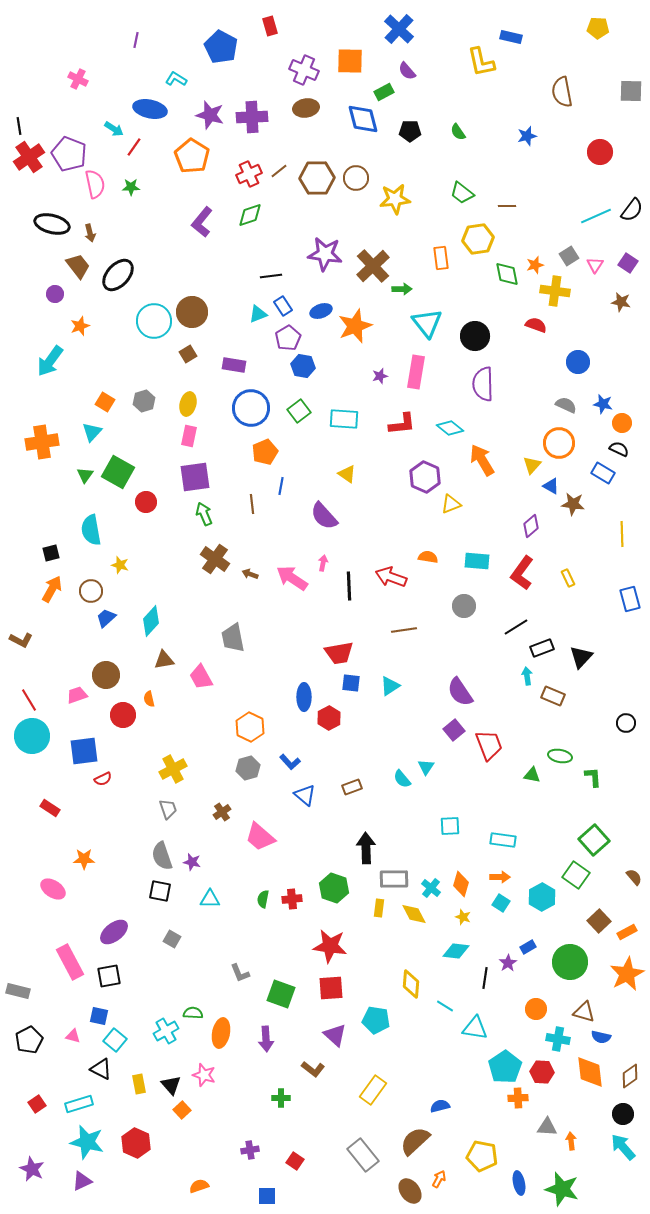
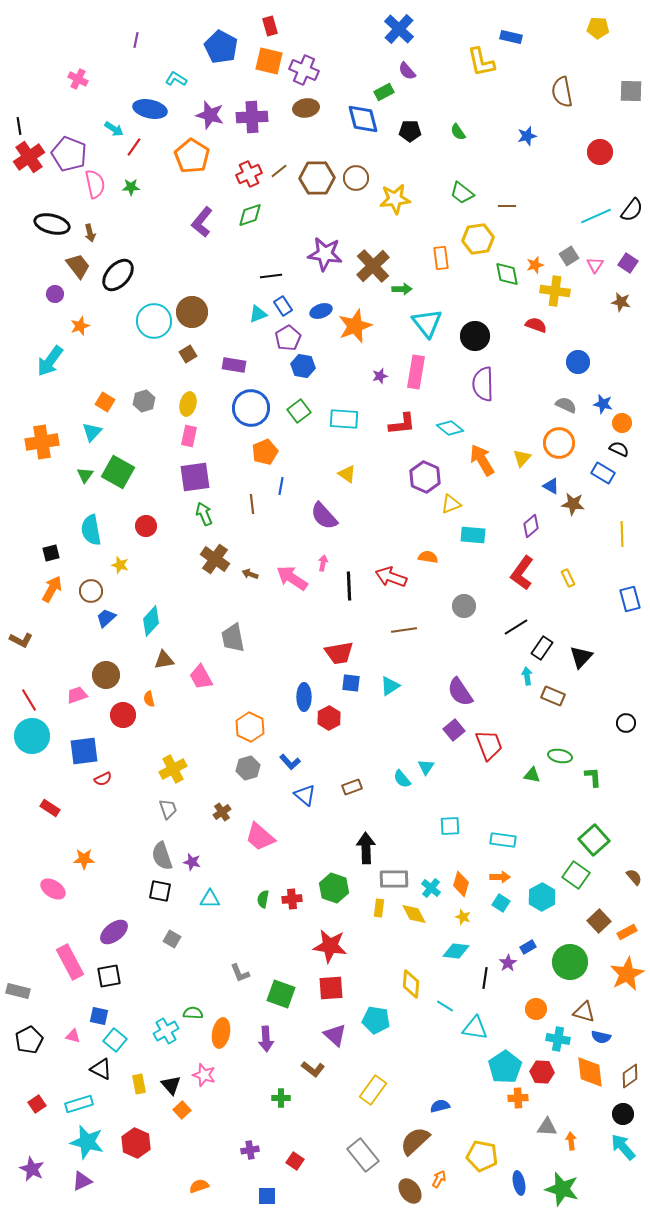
orange square at (350, 61): moved 81 px left; rotated 12 degrees clockwise
yellow triangle at (532, 465): moved 10 px left, 7 px up
red circle at (146, 502): moved 24 px down
cyan rectangle at (477, 561): moved 4 px left, 26 px up
black rectangle at (542, 648): rotated 35 degrees counterclockwise
